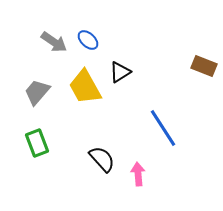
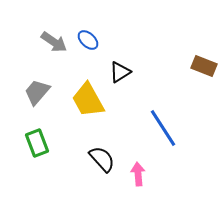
yellow trapezoid: moved 3 px right, 13 px down
